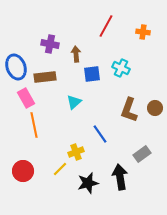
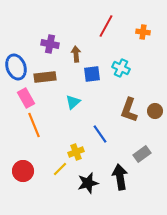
cyan triangle: moved 1 px left
brown circle: moved 3 px down
orange line: rotated 10 degrees counterclockwise
